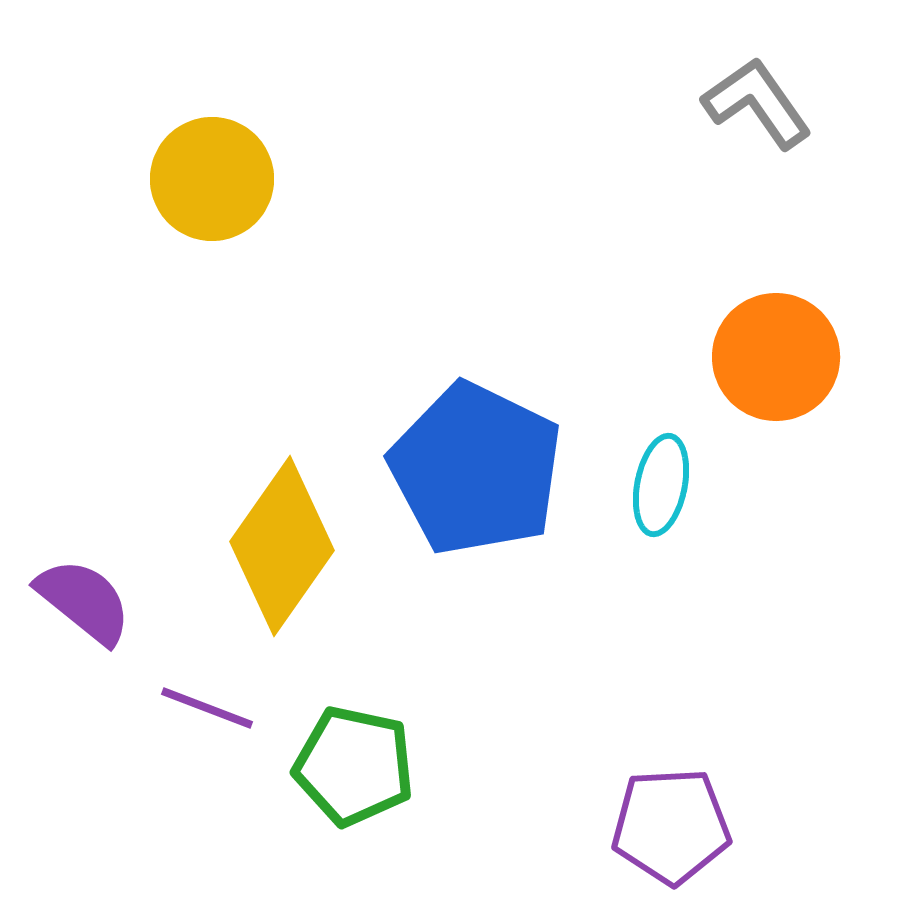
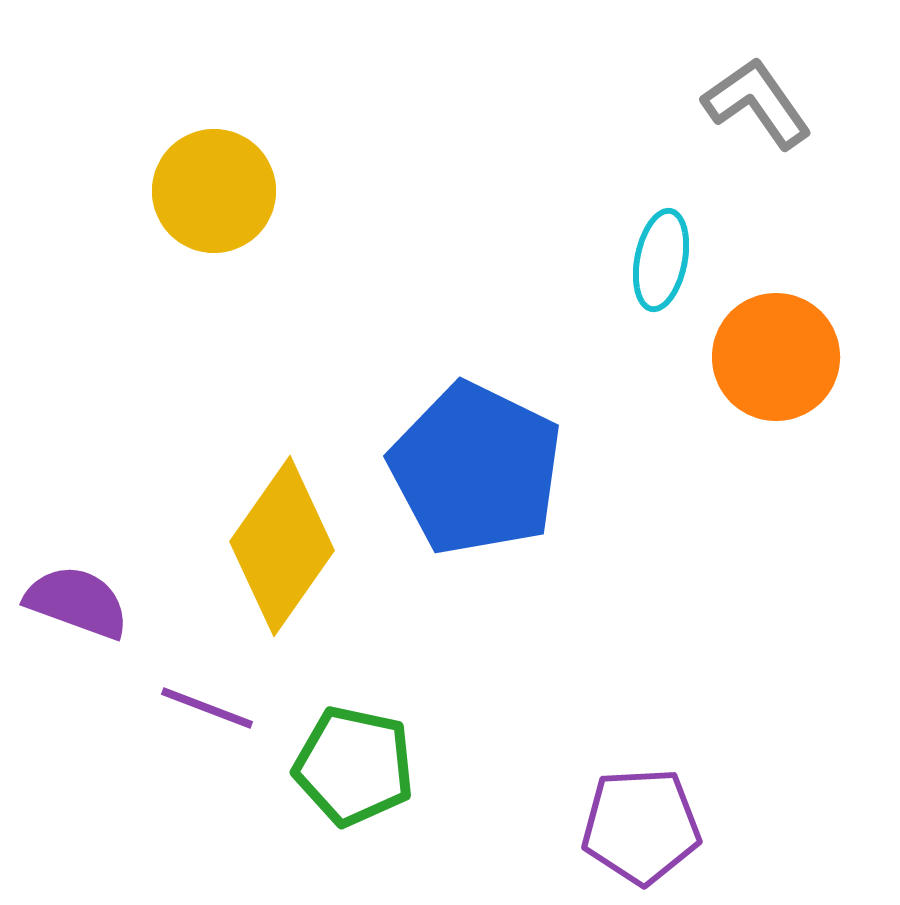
yellow circle: moved 2 px right, 12 px down
cyan ellipse: moved 225 px up
purple semicircle: moved 7 px left, 1 px down; rotated 19 degrees counterclockwise
purple pentagon: moved 30 px left
